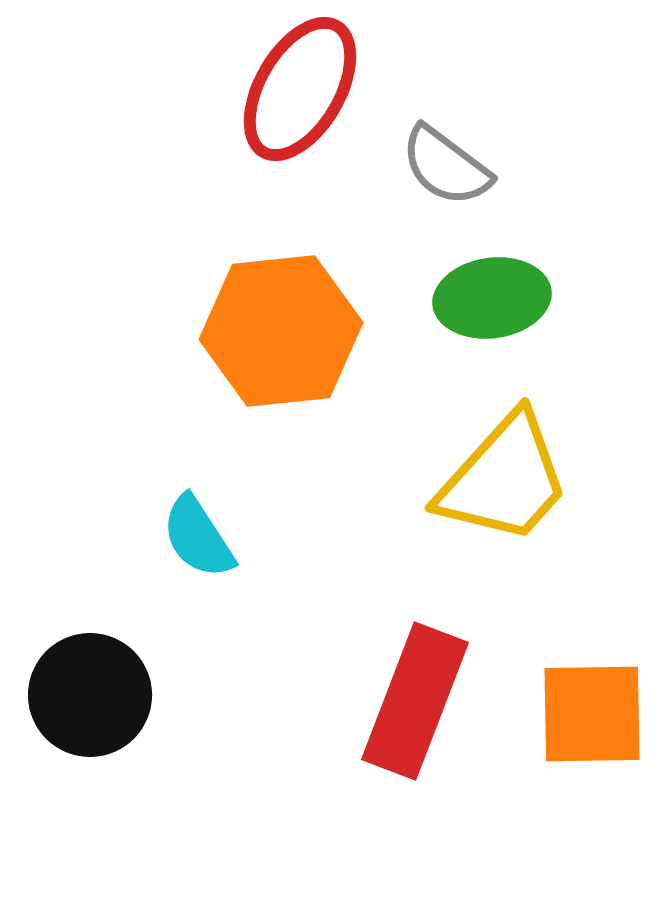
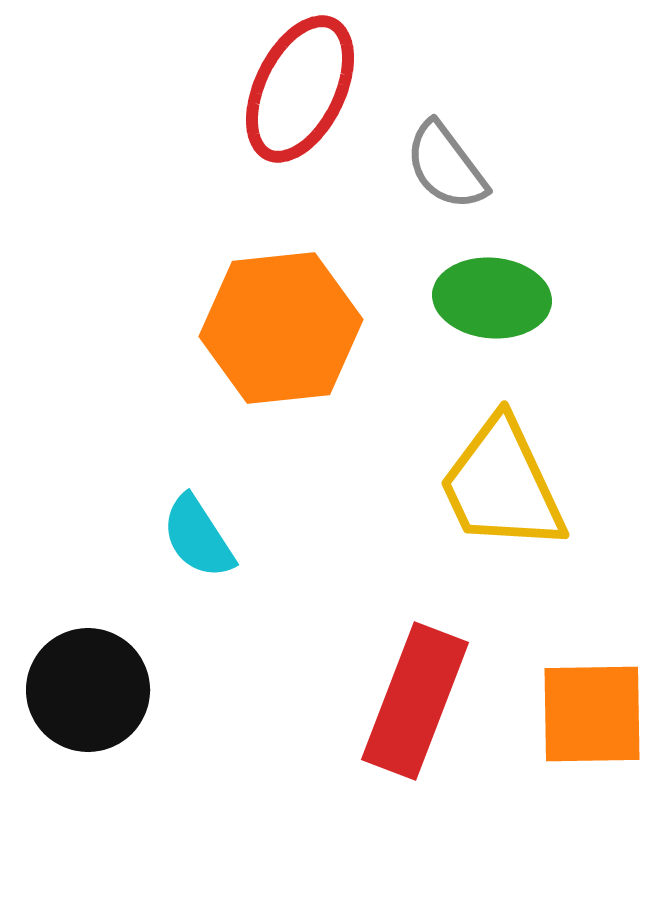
red ellipse: rotated 4 degrees counterclockwise
gray semicircle: rotated 16 degrees clockwise
green ellipse: rotated 13 degrees clockwise
orange hexagon: moved 3 px up
yellow trapezoid: moved 2 px left, 6 px down; rotated 113 degrees clockwise
black circle: moved 2 px left, 5 px up
